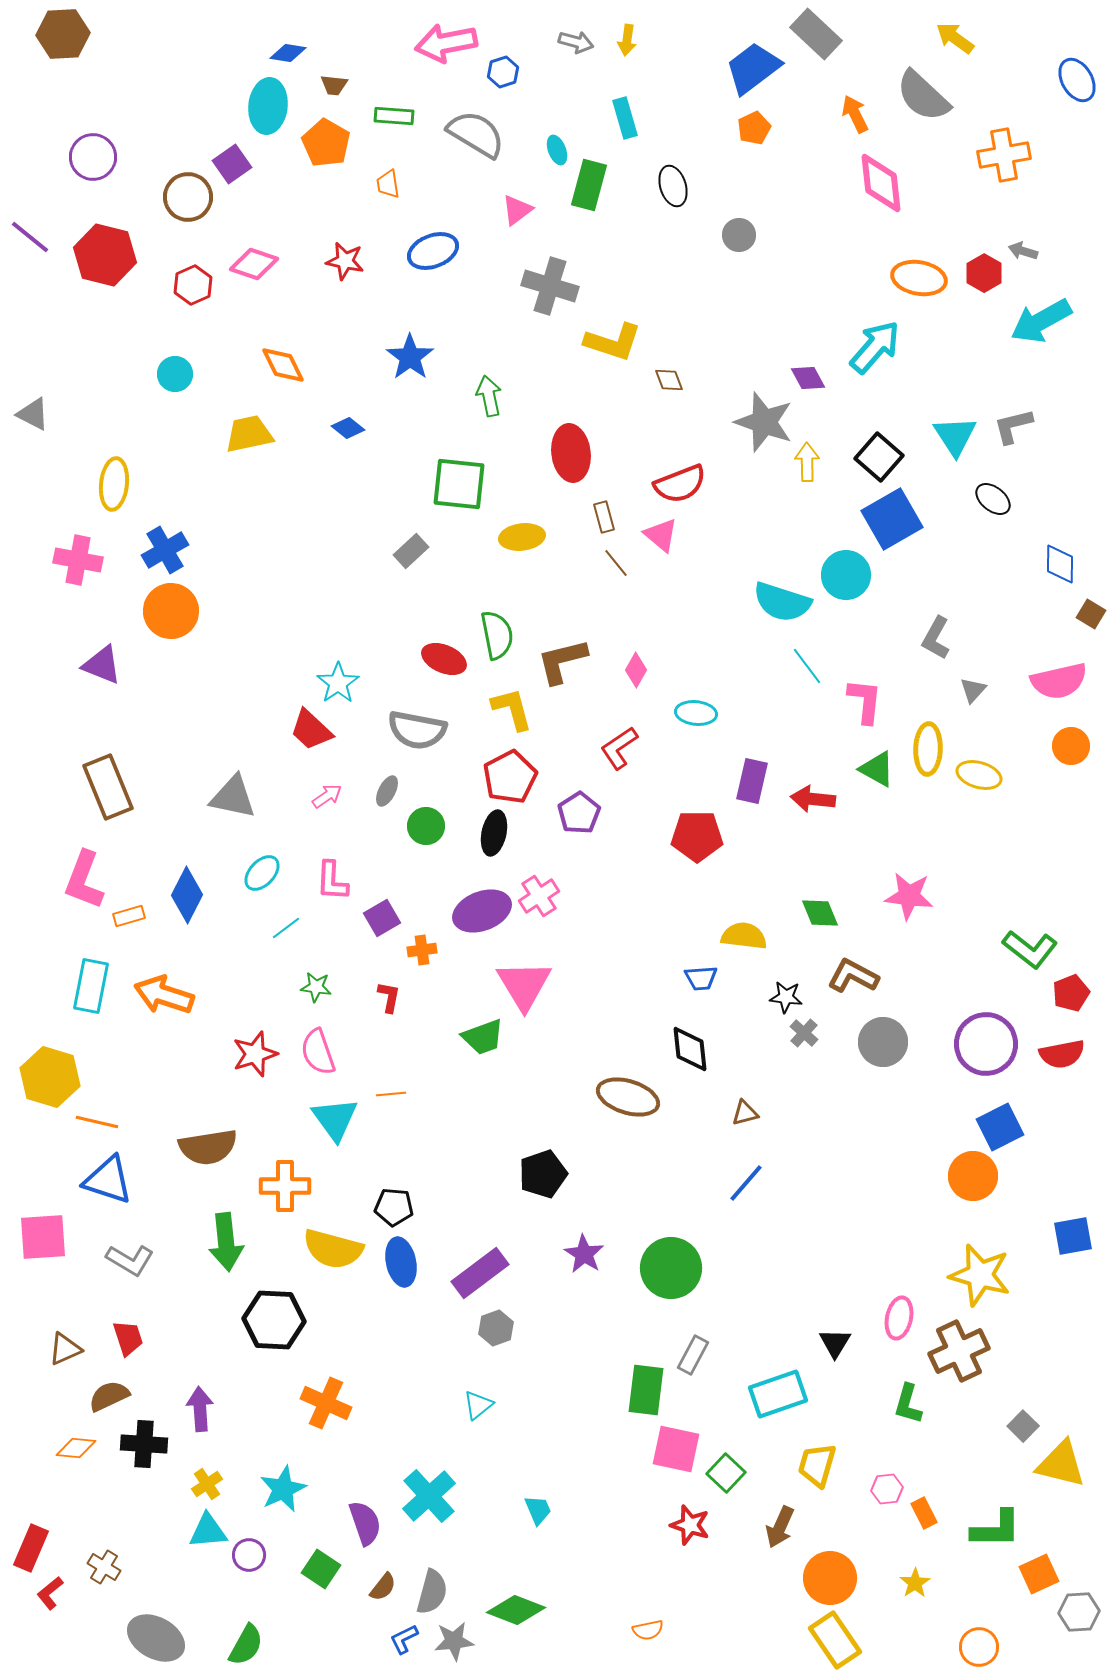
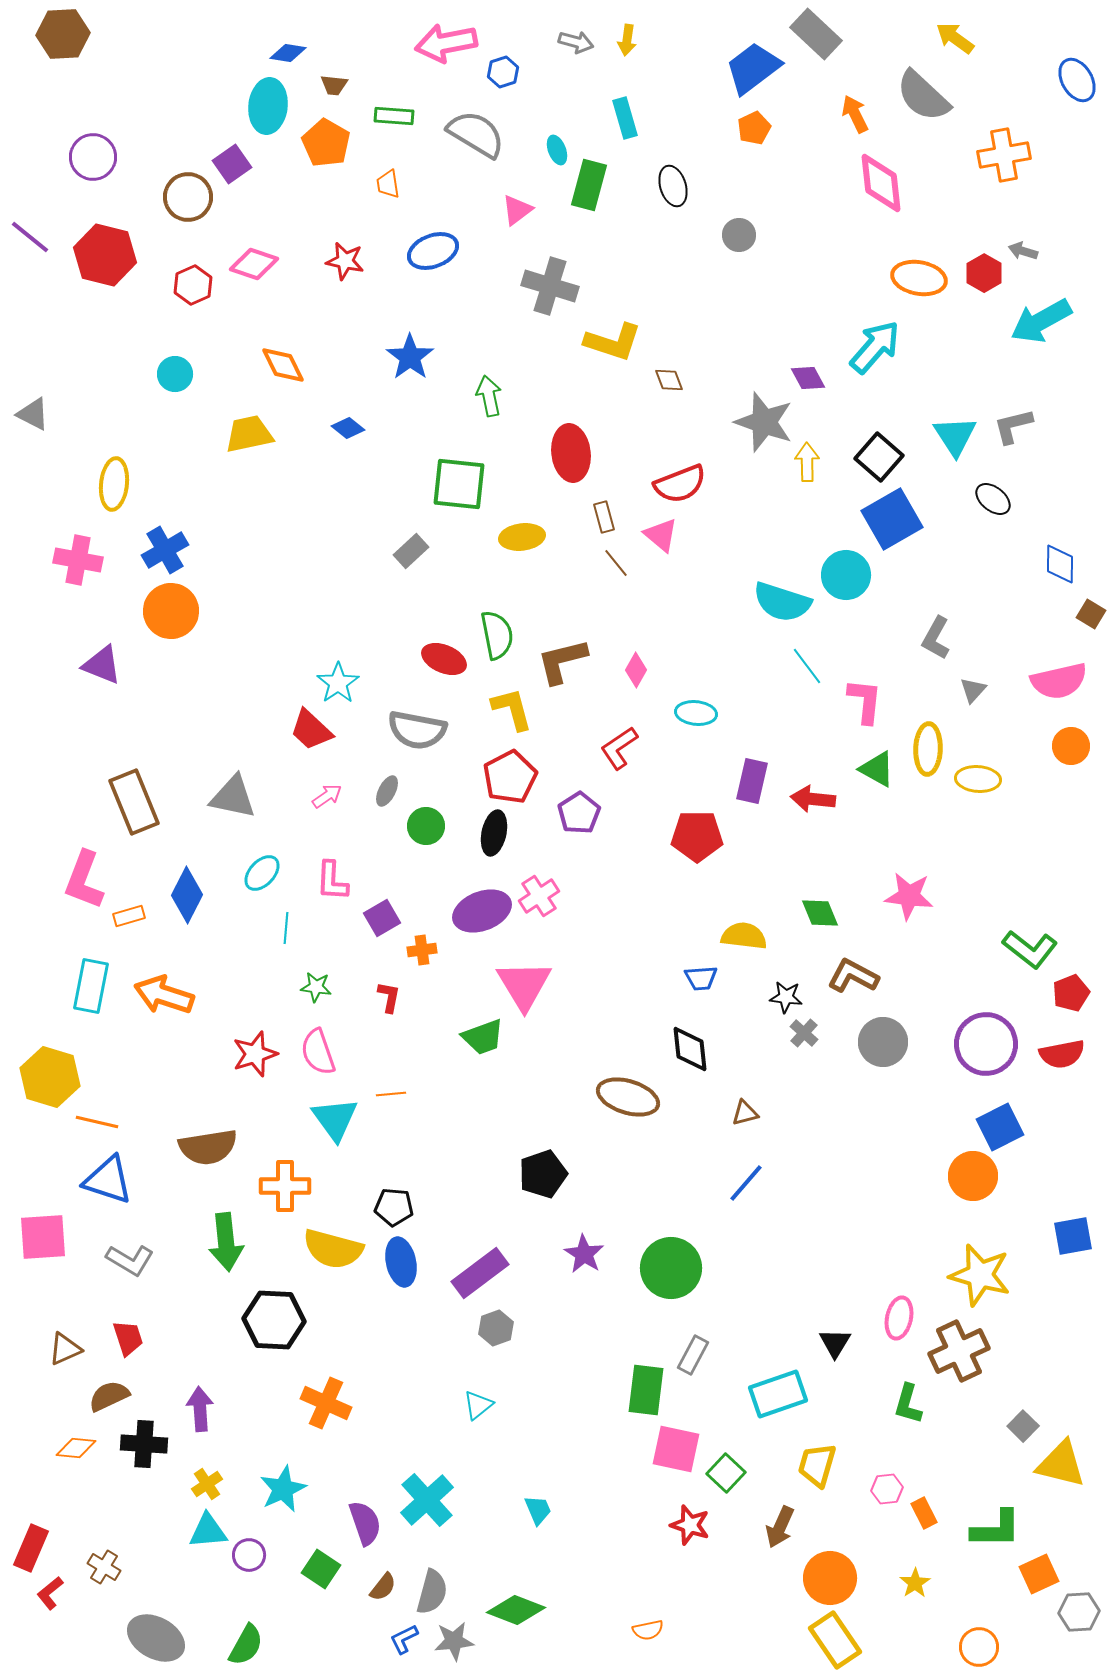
yellow ellipse at (979, 775): moved 1 px left, 4 px down; rotated 12 degrees counterclockwise
brown rectangle at (108, 787): moved 26 px right, 15 px down
cyan line at (286, 928): rotated 48 degrees counterclockwise
cyan cross at (429, 1496): moved 2 px left, 4 px down
